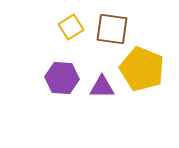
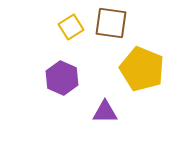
brown square: moved 1 px left, 6 px up
purple hexagon: rotated 20 degrees clockwise
purple triangle: moved 3 px right, 25 px down
